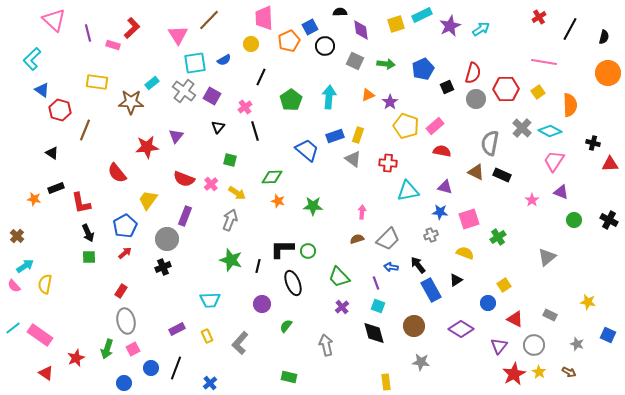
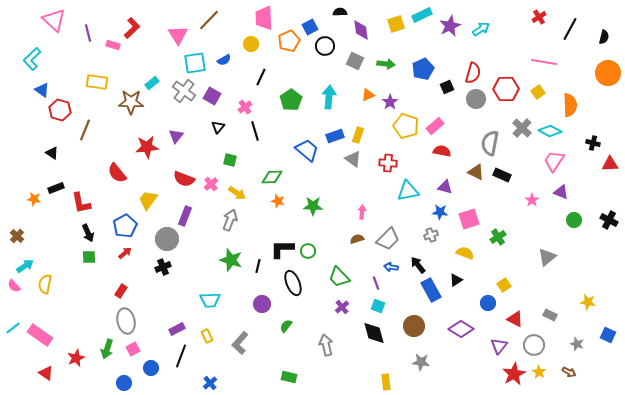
black line at (176, 368): moved 5 px right, 12 px up
